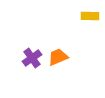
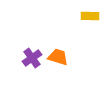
orange trapezoid: rotated 40 degrees clockwise
